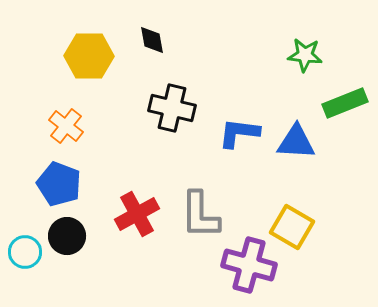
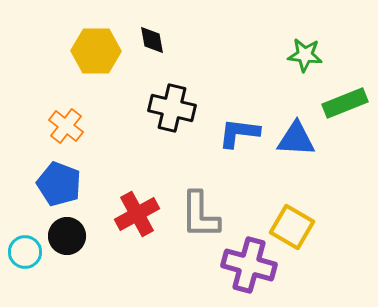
yellow hexagon: moved 7 px right, 5 px up
blue triangle: moved 3 px up
